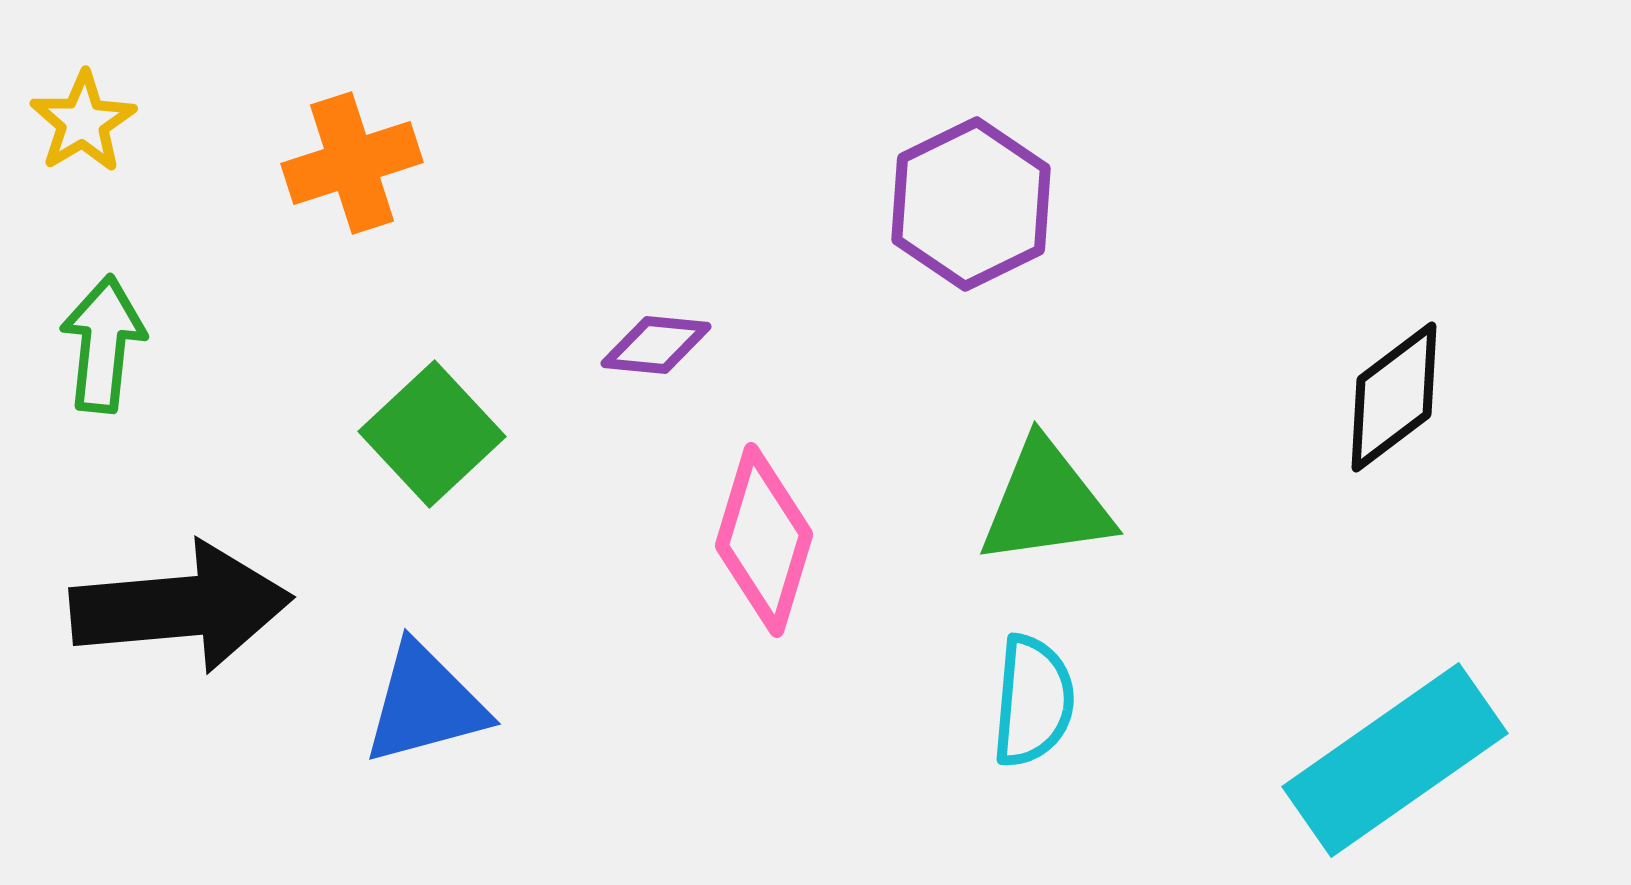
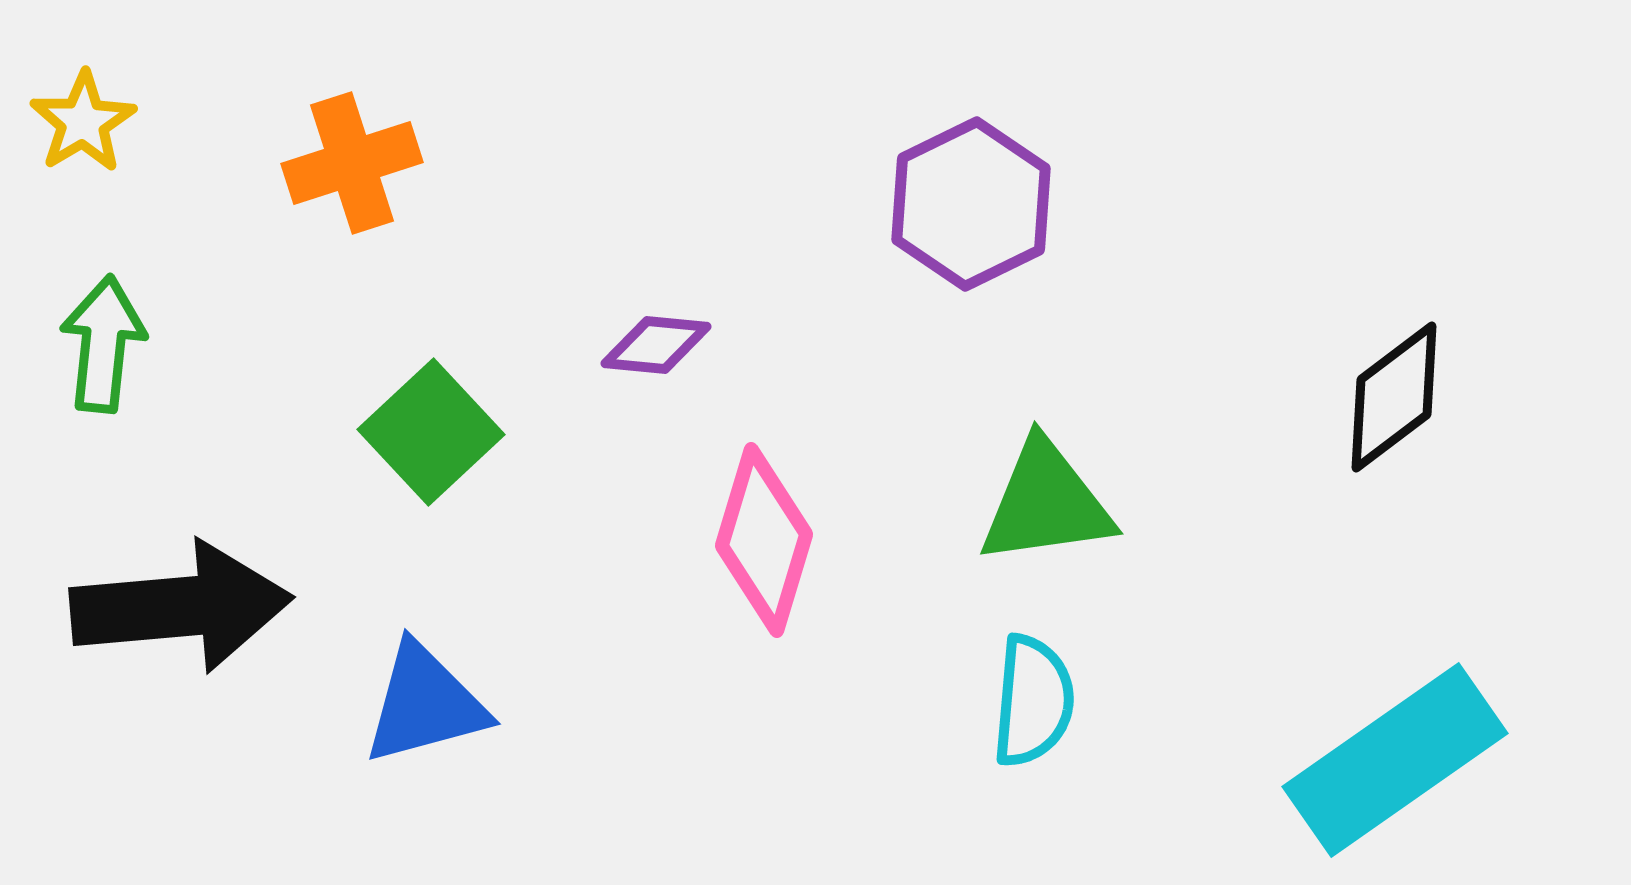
green square: moved 1 px left, 2 px up
